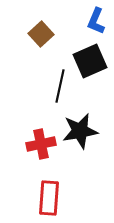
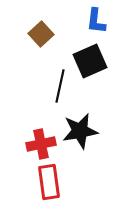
blue L-shape: rotated 16 degrees counterclockwise
red rectangle: moved 16 px up; rotated 12 degrees counterclockwise
